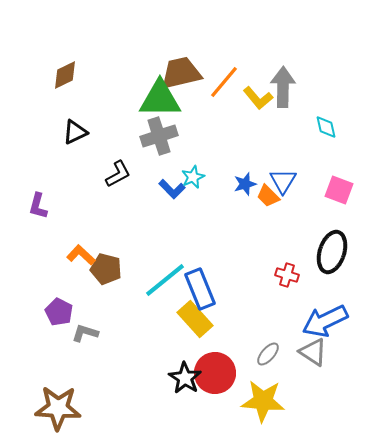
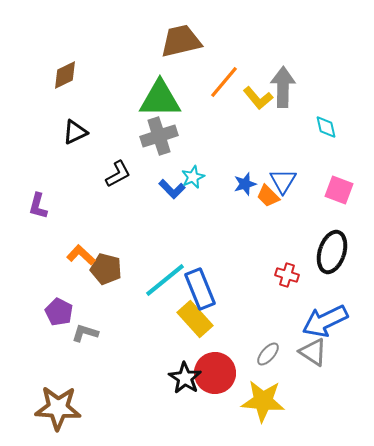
brown trapezoid: moved 32 px up
